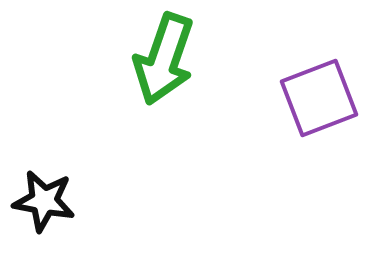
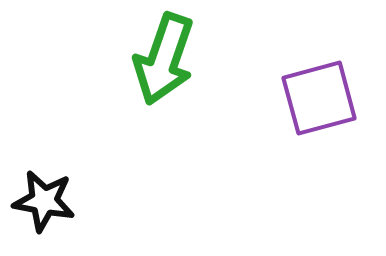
purple square: rotated 6 degrees clockwise
